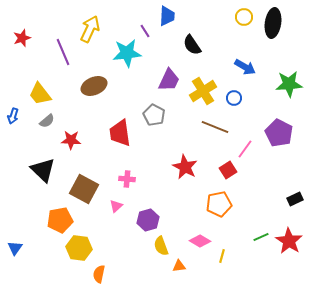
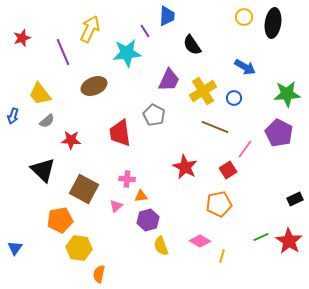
green star at (289, 84): moved 2 px left, 10 px down
orange triangle at (179, 266): moved 38 px left, 70 px up
